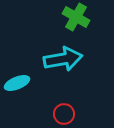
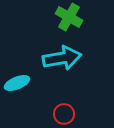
green cross: moved 7 px left
cyan arrow: moved 1 px left, 1 px up
